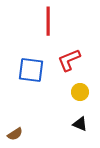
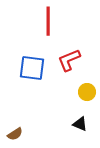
blue square: moved 1 px right, 2 px up
yellow circle: moved 7 px right
